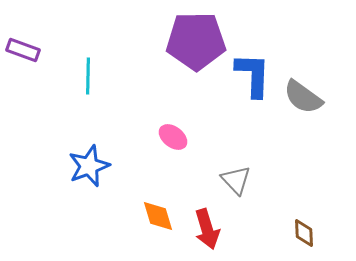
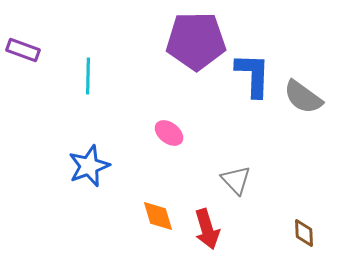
pink ellipse: moved 4 px left, 4 px up
